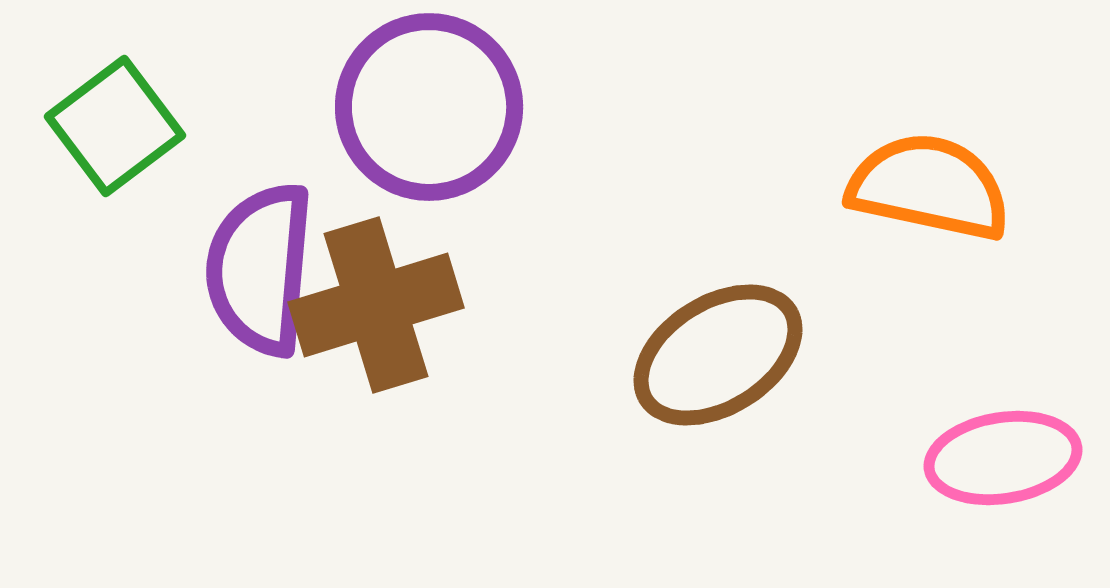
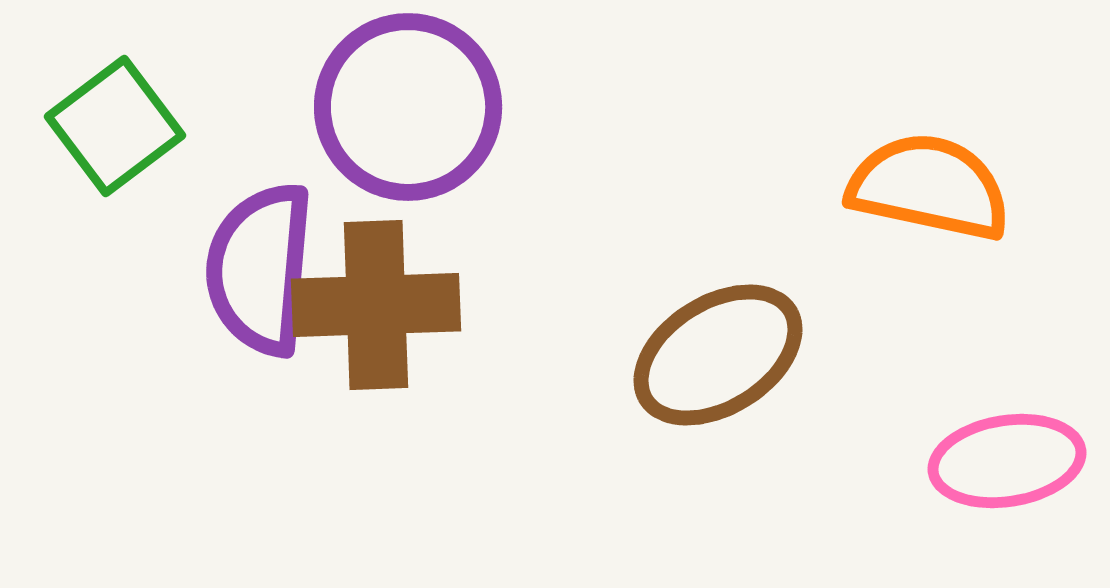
purple circle: moved 21 px left
brown cross: rotated 15 degrees clockwise
pink ellipse: moved 4 px right, 3 px down
